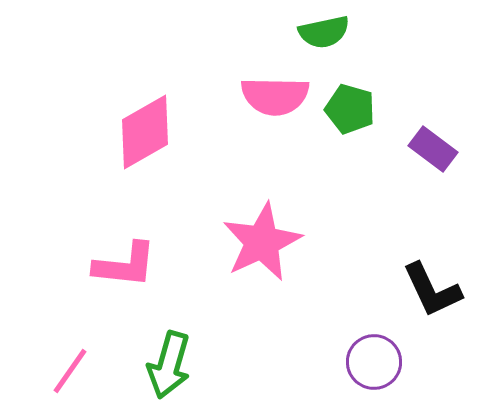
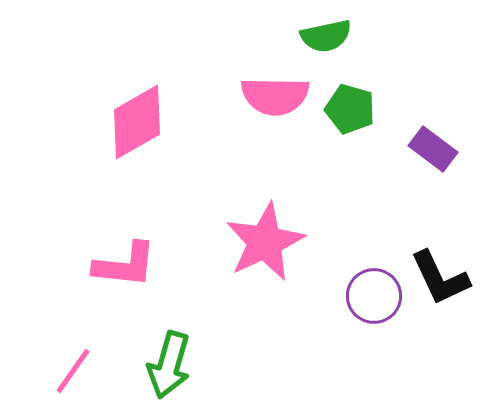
green semicircle: moved 2 px right, 4 px down
pink diamond: moved 8 px left, 10 px up
pink star: moved 3 px right
black L-shape: moved 8 px right, 12 px up
purple circle: moved 66 px up
pink line: moved 3 px right
